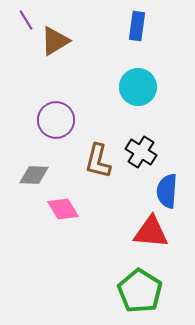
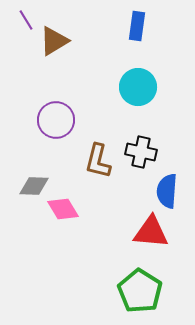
brown triangle: moved 1 px left
black cross: rotated 20 degrees counterclockwise
gray diamond: moved 11 px down
